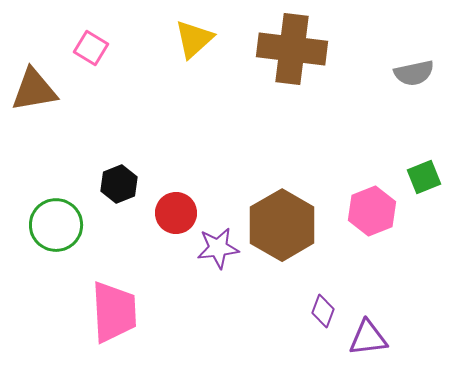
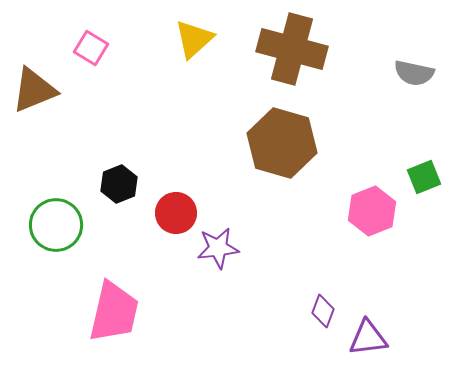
brown cross: rotated 8 degrees clockwise
gray semicircle: rotated 24 degrees clockwise
brown triangle: rotated 12 degrees counterclockwise
brown hexagon: moved 82 px up; rotated 14 degrees counterclockwise
pink trapezoid: rotated 16 degrees clockwise
